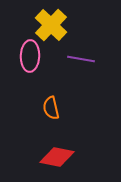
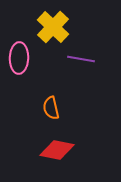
yellow cross: moved 2 px right, 2 px down
pink ellipse: moved 11 px left, 2 px down
red diamond: moved 7 px up
